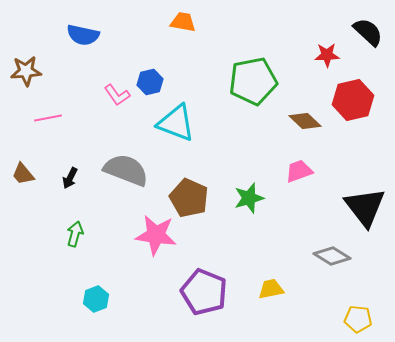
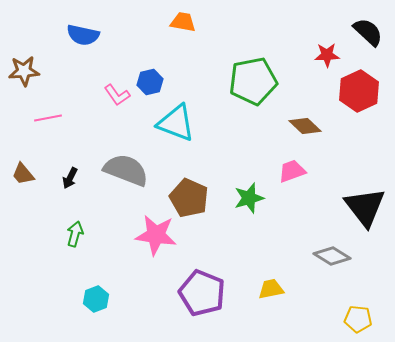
brown star: moved 2 px left
red hexagon: moved 6 px right, 9 px up; rotated 12 degrees counterclockwise
brown diamond: moved 5 px down
pink trapezoid: moved 7 px left
purple pentagon: moved 2 px left, 1 px down
